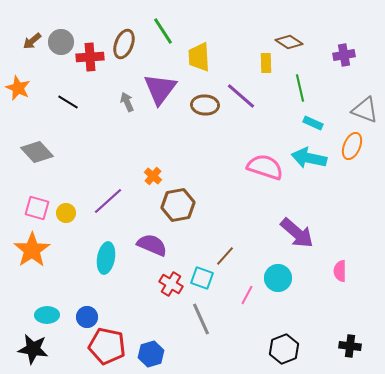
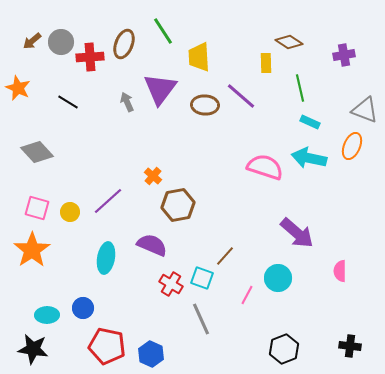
cyan rectangle at (313, 123): moved 3 px left, 1 px up
yellow circle at (66, 213): moved 4 px right, 1 px up
blue circle at (87, 317): moved 4 px left, 9 px up
blue hexagon at (151, 354): rotated 20 degrees counterclockwise
